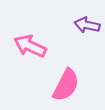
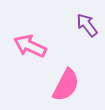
purple arrow: rotated 40 degrees clockwise
